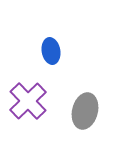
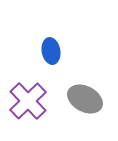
gray ellipse: moved 12 px up; rotated 76 degrees counterclockwise
